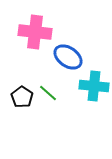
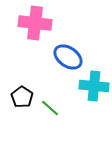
pink cross: moved 9 px up
green line: moved 2 px right, 15 px down
